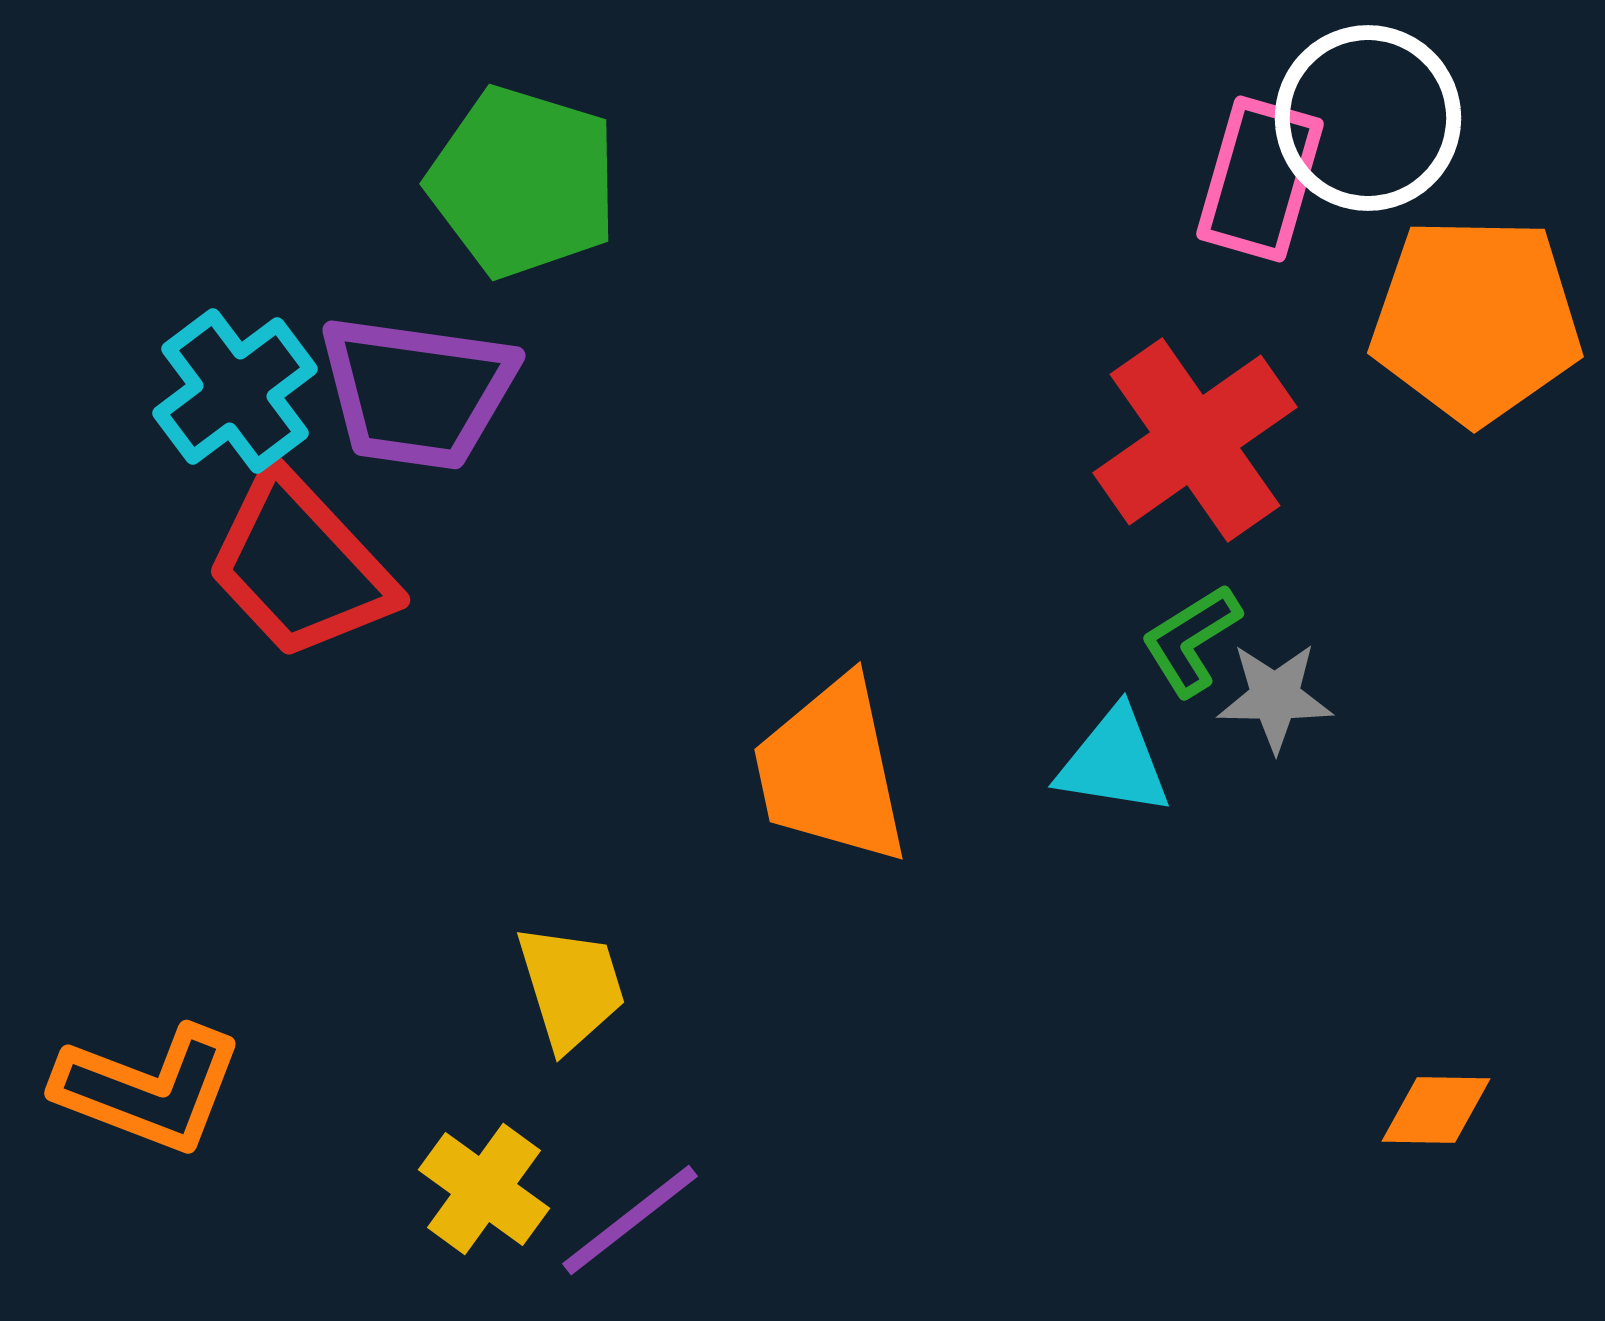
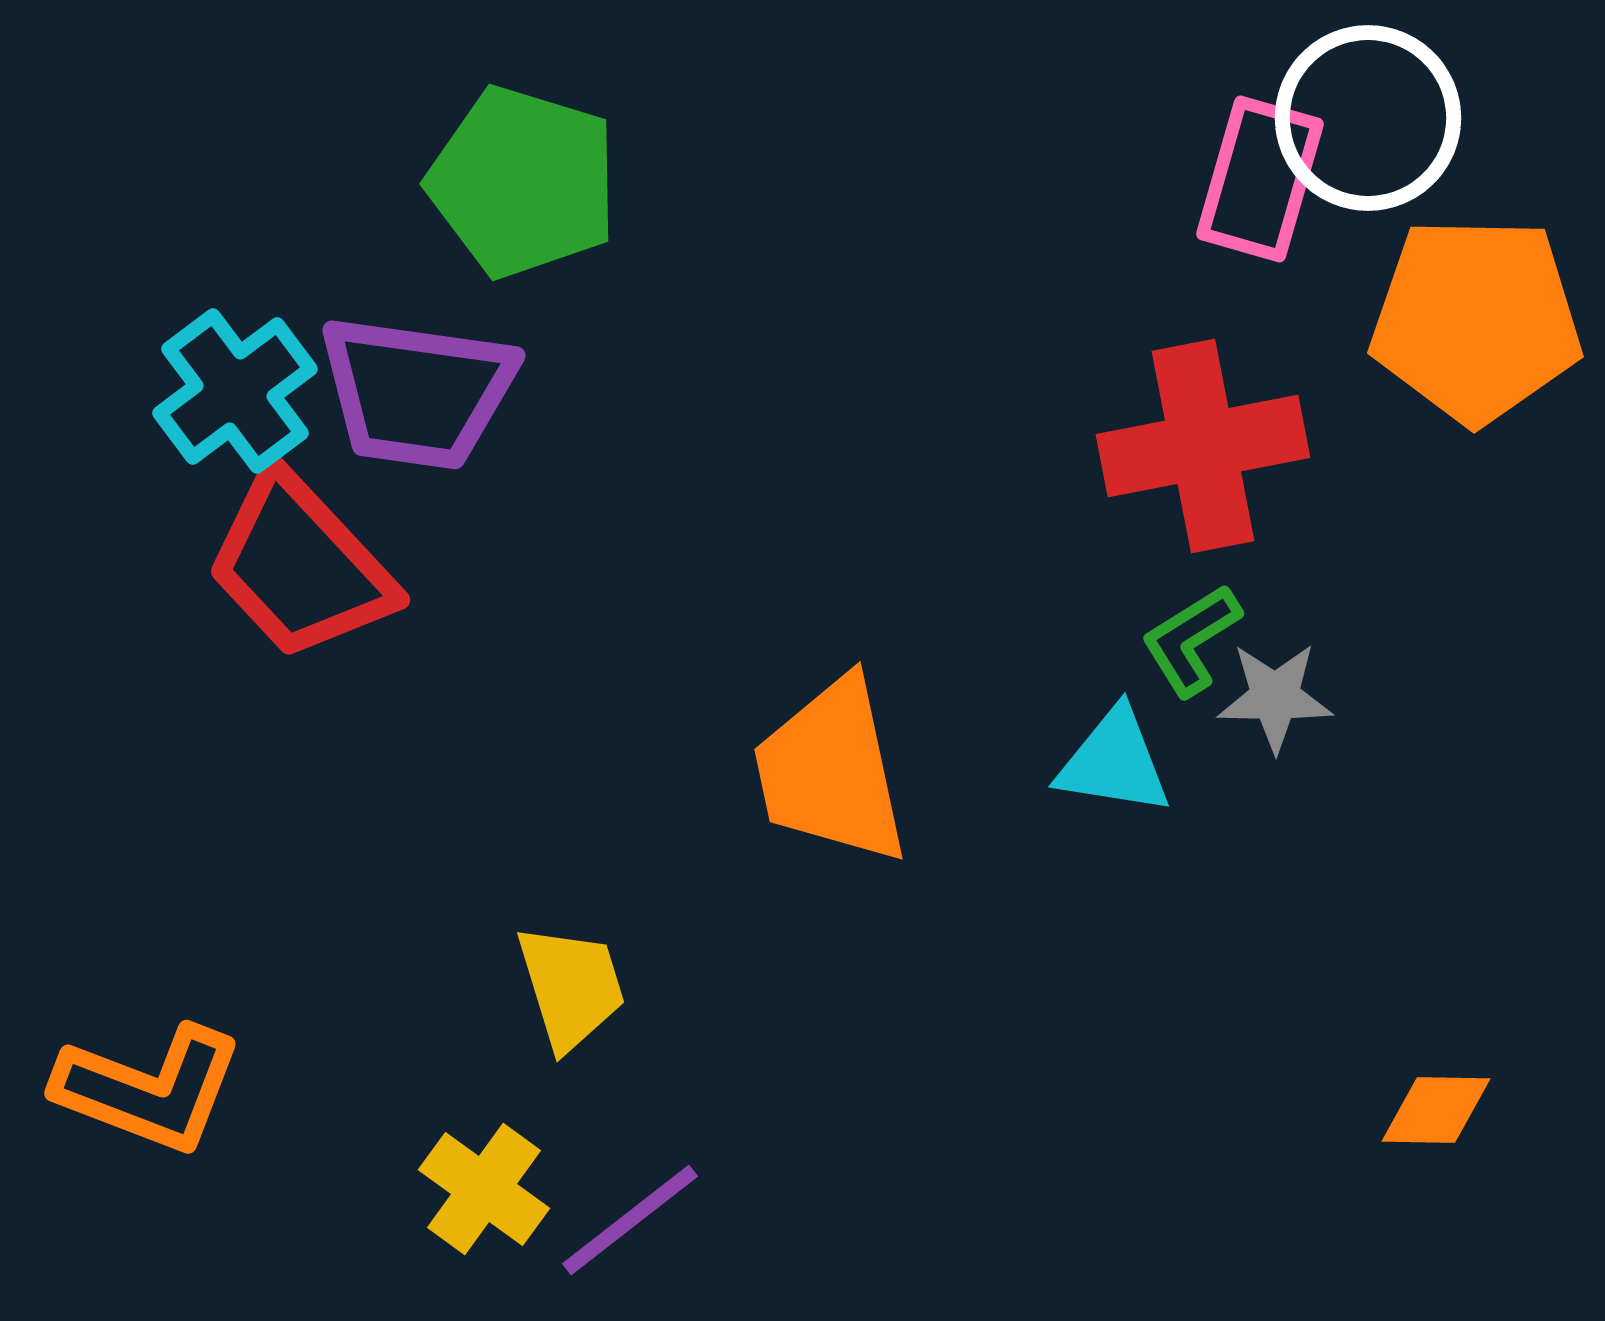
red cross: moved 8 px right, 6 px down; rotated 24 degrees clockwise
